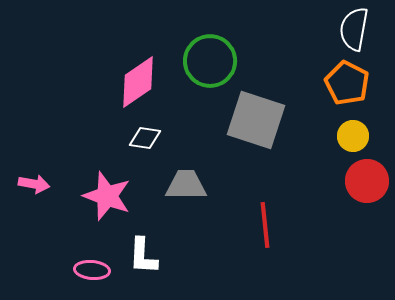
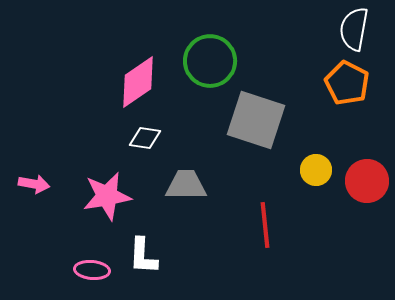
yellow circle: moved 37 px left, 34 px down
pink star: rotated 30 degrees counterclockwise
